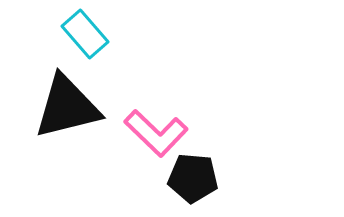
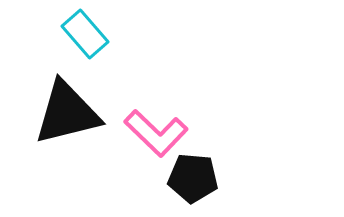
black triangle: moved 6 px down
